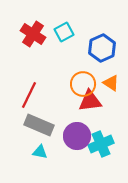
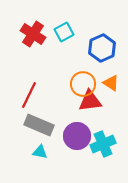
cyan cross: moved 2 px right
